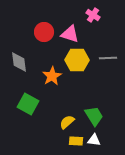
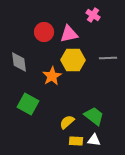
pink triangle: moved 1 px left; rotated 30 degrees counterclockwise
yellow hexagon: moved 4 px left
green trapezoid: rotated 20 degrees counterclockwise
